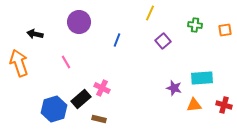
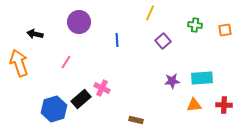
blue line: rotated 24 degrees counterclockwise
pink line: rotated 64 degrees clockwise
purple star: moved 2 px left, 7 px up; rotated 21 degrees counterclockwise
red cross: rotated 14 degrees counterclockwise
brown rectangle: moved 37 px right, 1 px down
